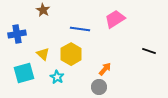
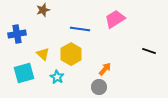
brown star: rotated 24 degrees clockwise
